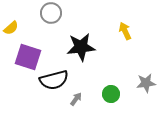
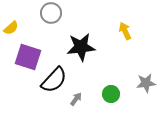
black semicircle: rotated 32 degrees counterclockwise
